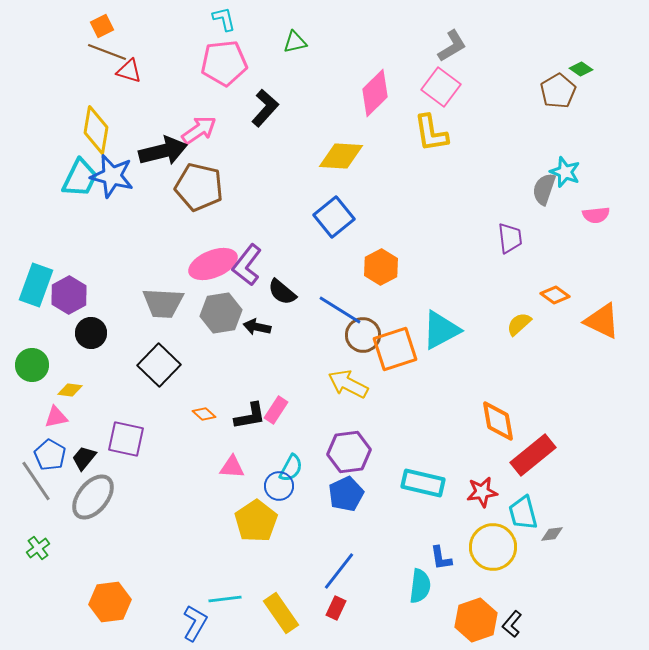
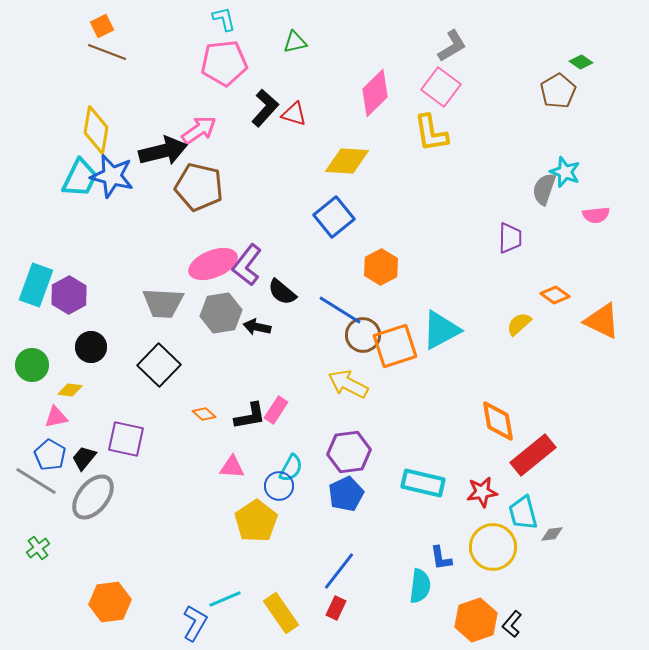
green diamond at (581, 69): moved 7 px up
red triangle at (129, 71): moved 165 px right, 43 px down
yellow diamond at (341, 156): moved 6 px right, 5 px down
purple trapezoid at (510, 238): rotated 8 degrees clockwise
black circle at (91, 333): moved 14 px down
orange square at (395, 349): moved 3 px up
gray line at (36, 481): rotated 24 degrees counterclockwise
cyan line at (225, 599): rotated 16 degrees counterclockwise
